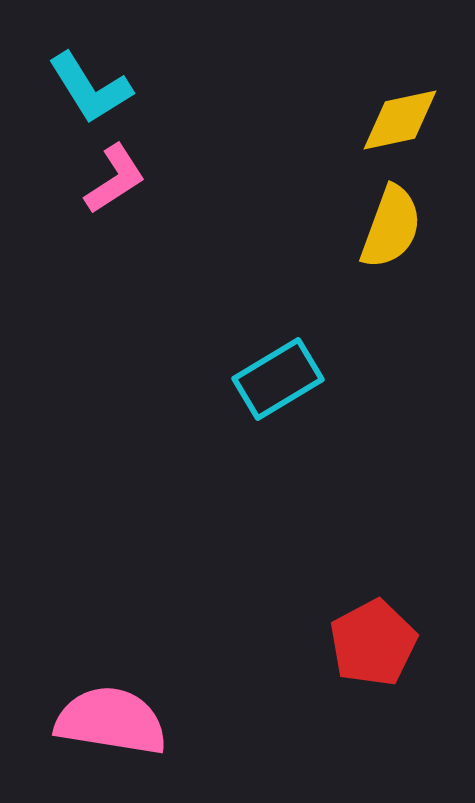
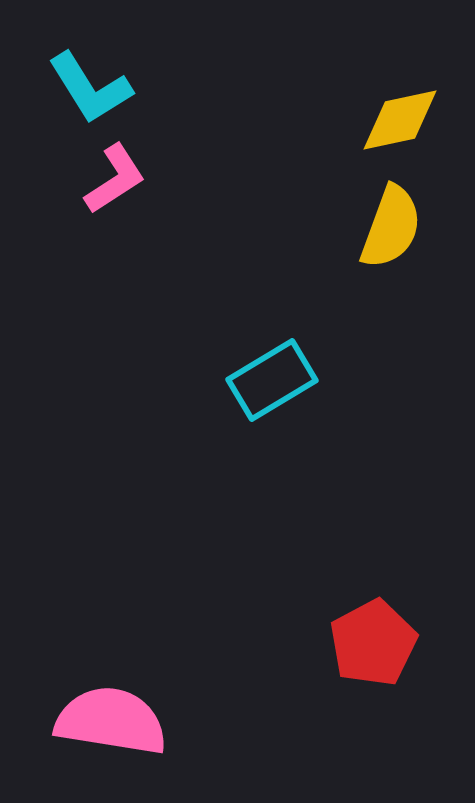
cyan rectangle: moved 6 px left, 1 px down
